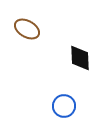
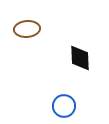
brown ellipse: rotated 35 degrees counterclockwise
